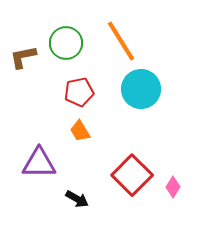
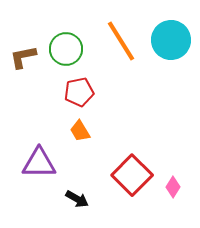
green circle: moved 6 px down
cyan circle: moved 30 px right, 49 px up
